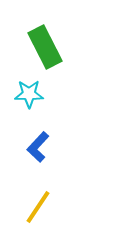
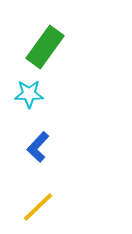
green rectangle: rotated 63 degrees clockwise
yellow line: rotated 12 degrees clockwise
